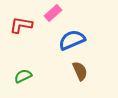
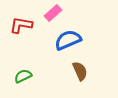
blue semicircle: moved 4 px left
